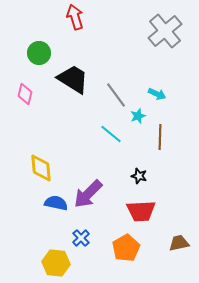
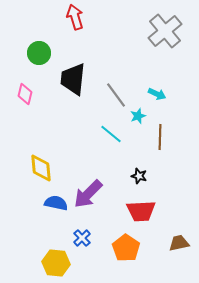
black trapezoid: rotated 116 degrees counterclockwise
blue cross: moved 1 px right
orange pentagon: rotated 8 degrees counterclockwise
